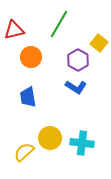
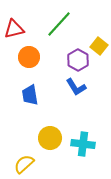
green line: rotated 12 degrees clockwise
red triangle: moved 1 px up
yellow square: moved 3 px down
orange circle: moved 2 px left
blue L-shape: rotated 25 degrees clockwise
blue trapezoid: moved 2 px right, 2 px up
cyan cross: moved 1 px right, 1 px down
yellow semicircle: moved 12 px down
